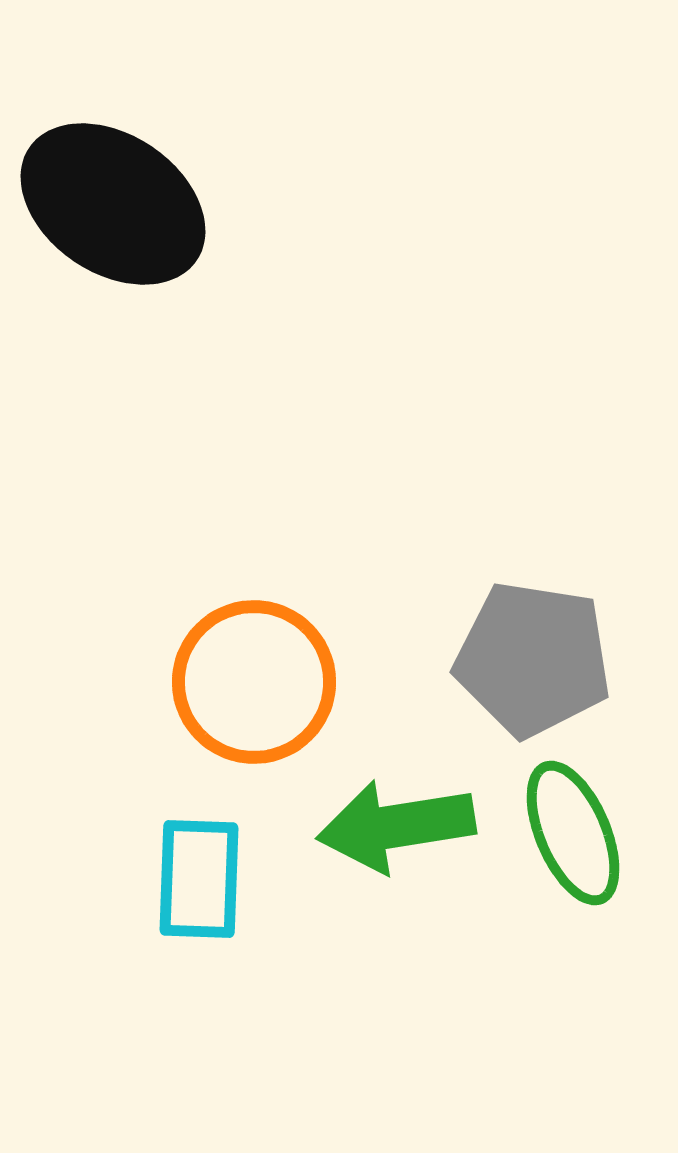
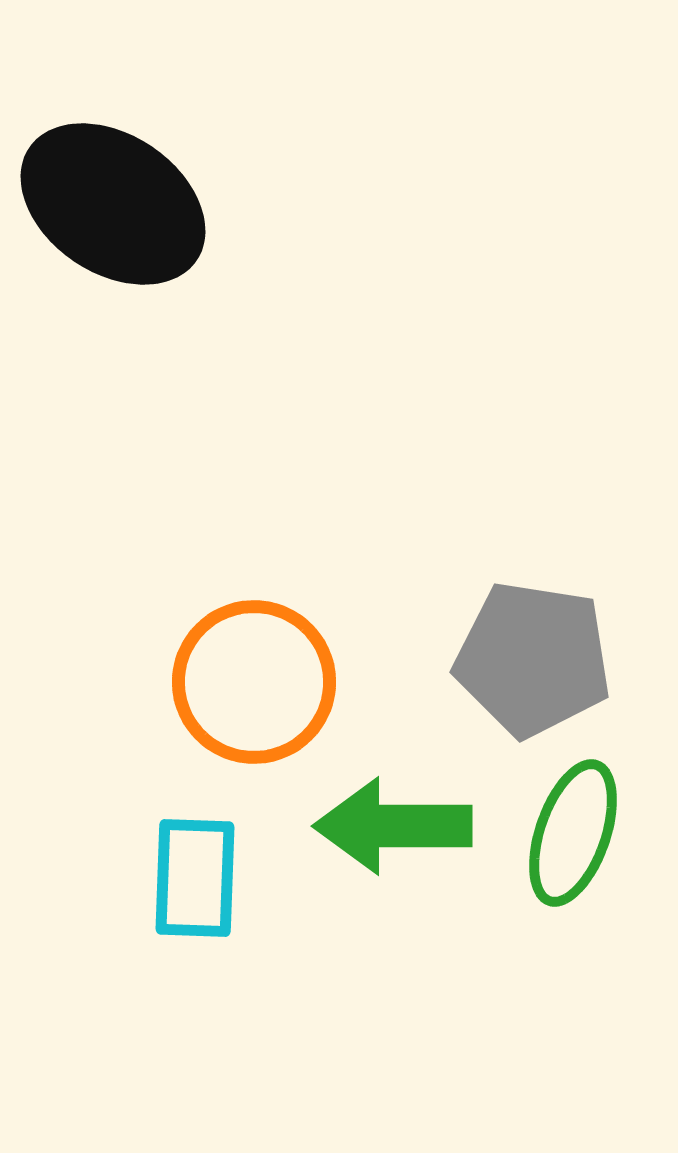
green arrow: moved 3 px left; rotated 9 degrees clockwise
green ellipse: rotated 42 degrees clockwise
cyan rectangle: moved 4 px left, 1 px up
